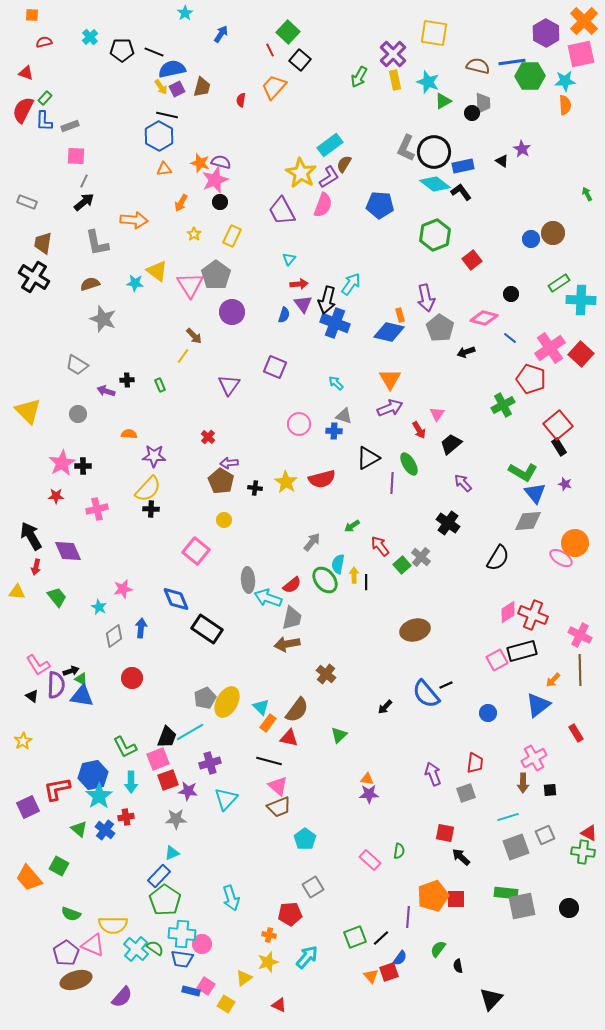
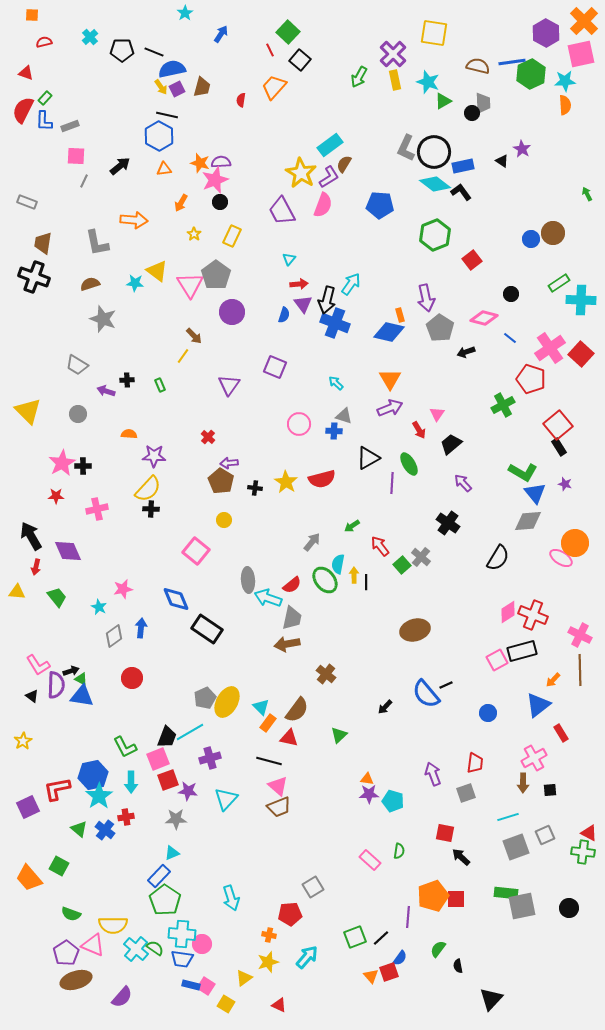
green hexagon at (530, 76): moved 1 px right, 2 px up; rotated 24 degrees counterclockwise
purple semicircle at (221, 162): rotated 18 degrees counterclockwise
black arrow at (84, 202): moved 36 px right, 36 px up
black cross at (34, 277): rotated 12 degrees counterclockwise
red rectangle at (576, 733): moved 15 px left
purple cross at (210, 763): moved 5 px up
cyan pentagon at (305, 839): moved 88 px right, 38 px up; rotated 20 degrees counterclockwise
blue rectangle at (191, 991): moved 6 px up
